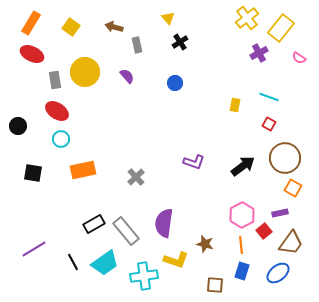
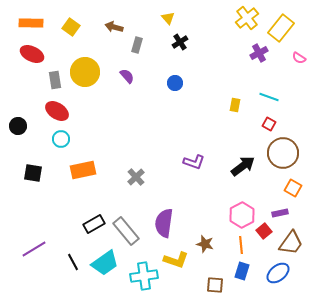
orange rectangle at (31, 23): rotated 60 degrees clockwise
gray rectangle at (137, 45): rotated 28 degrees clockwise
brown circle at (285, 158): moved 2 px left, 5 px up
